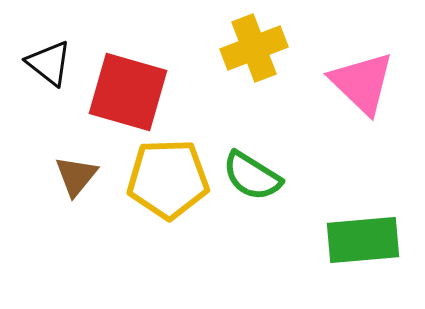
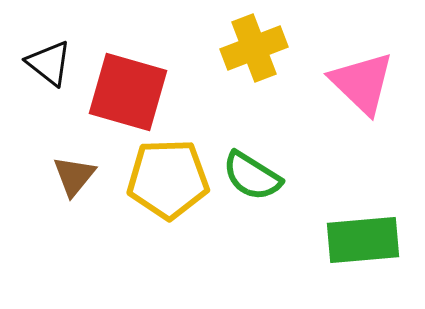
brown triangle: moved 2 px left
